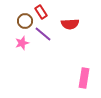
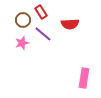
brown circle: moved 2 px left, 1 px up
